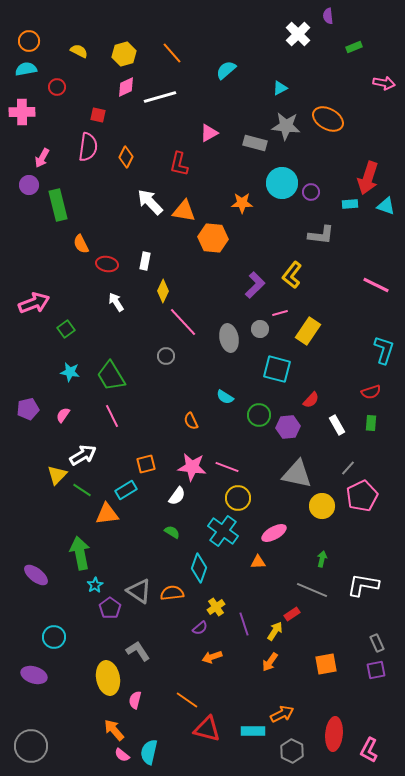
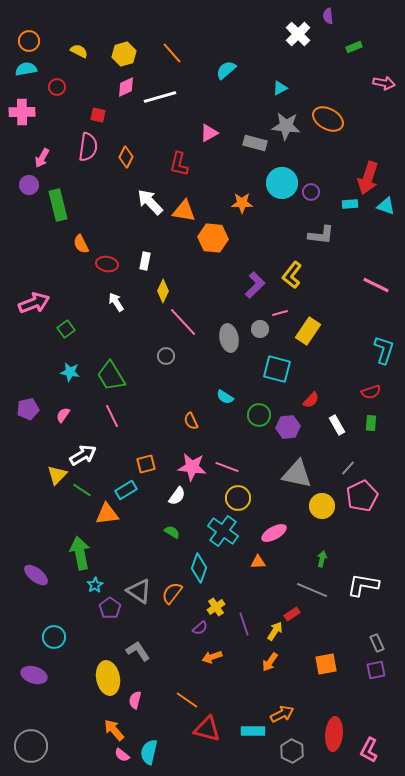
orange semicircle at (172, 593): rotated 45 degrees counterclockwise
